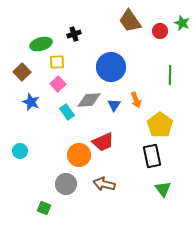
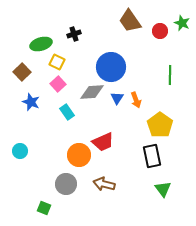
yellow square: rotated 28 degrees clockwise
gray diamond: moved 3 px right, 8 px up
blue triangle: moved 3 px right, 7 px up
